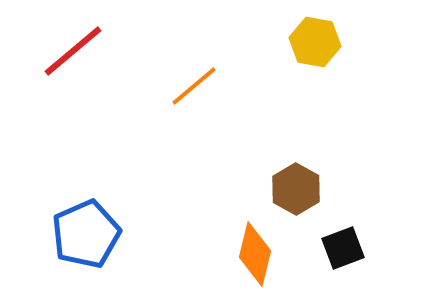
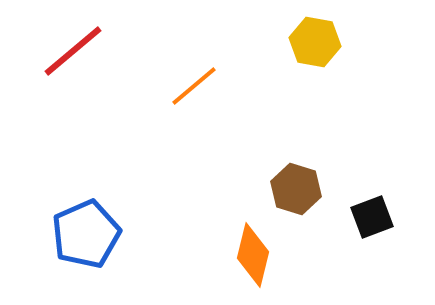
brown hexagon: rotated 12 degrees counterclockwise
black square: moved 29 px right, 31 px up
orange diamond: moved 2 px left, 1 px down
